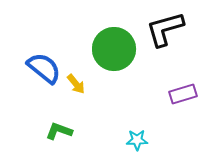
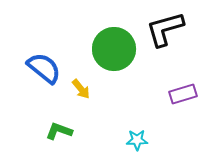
yellow arrow: moved 5 px right, 5 px down
